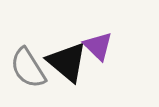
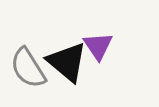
purple triangle: rotated 12 degrees clockwise
